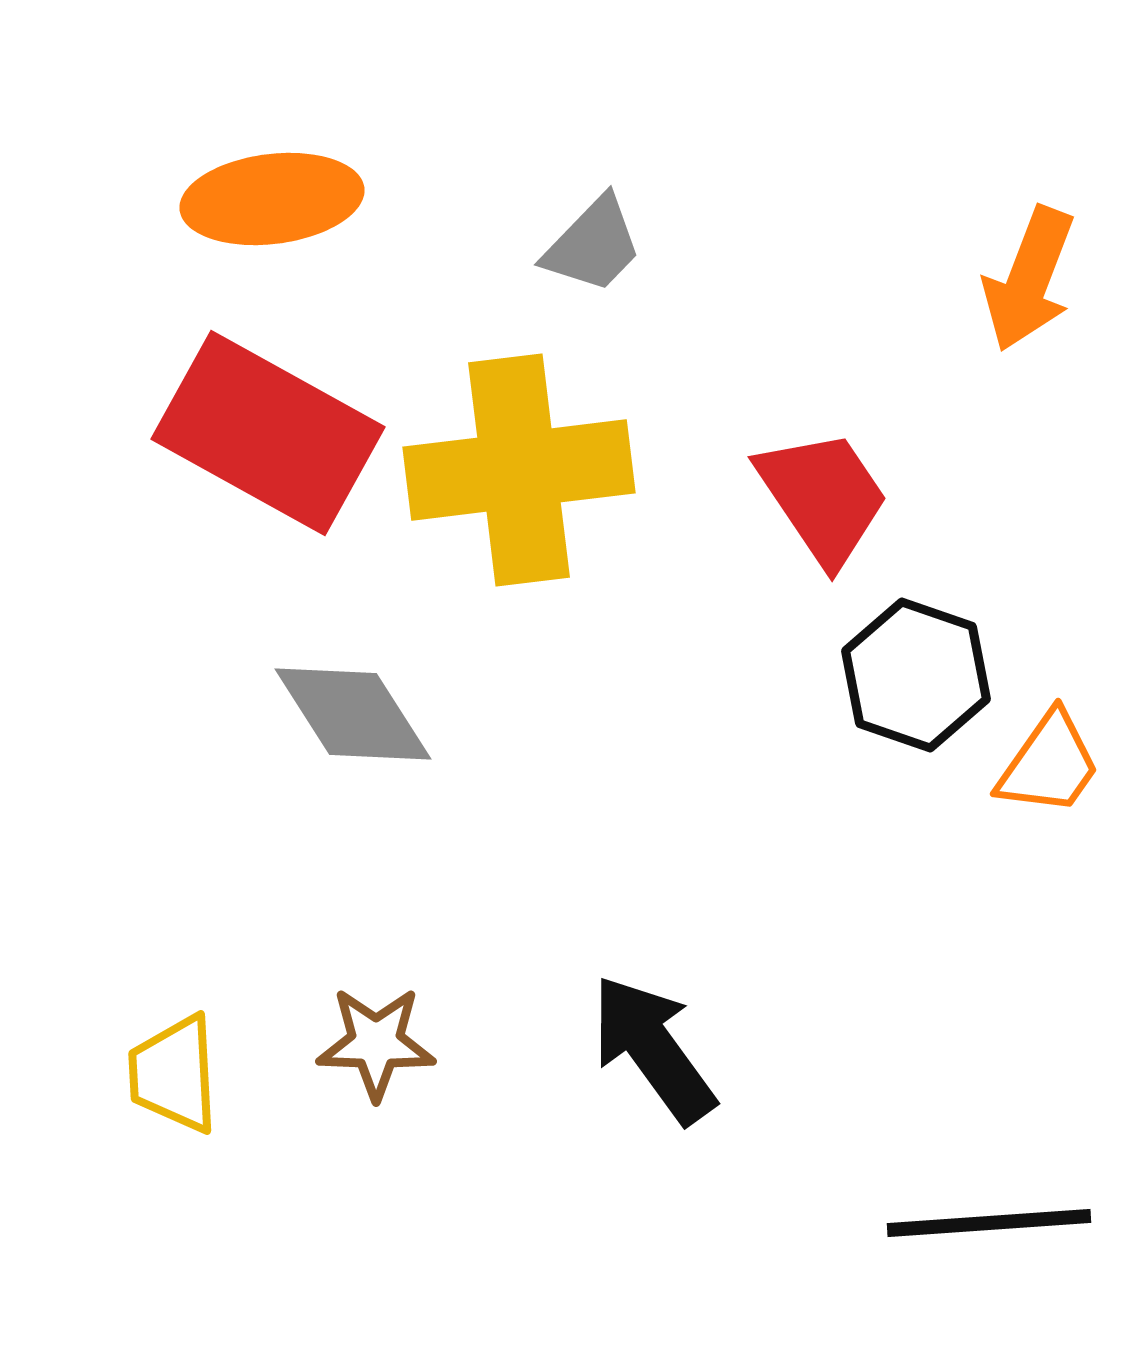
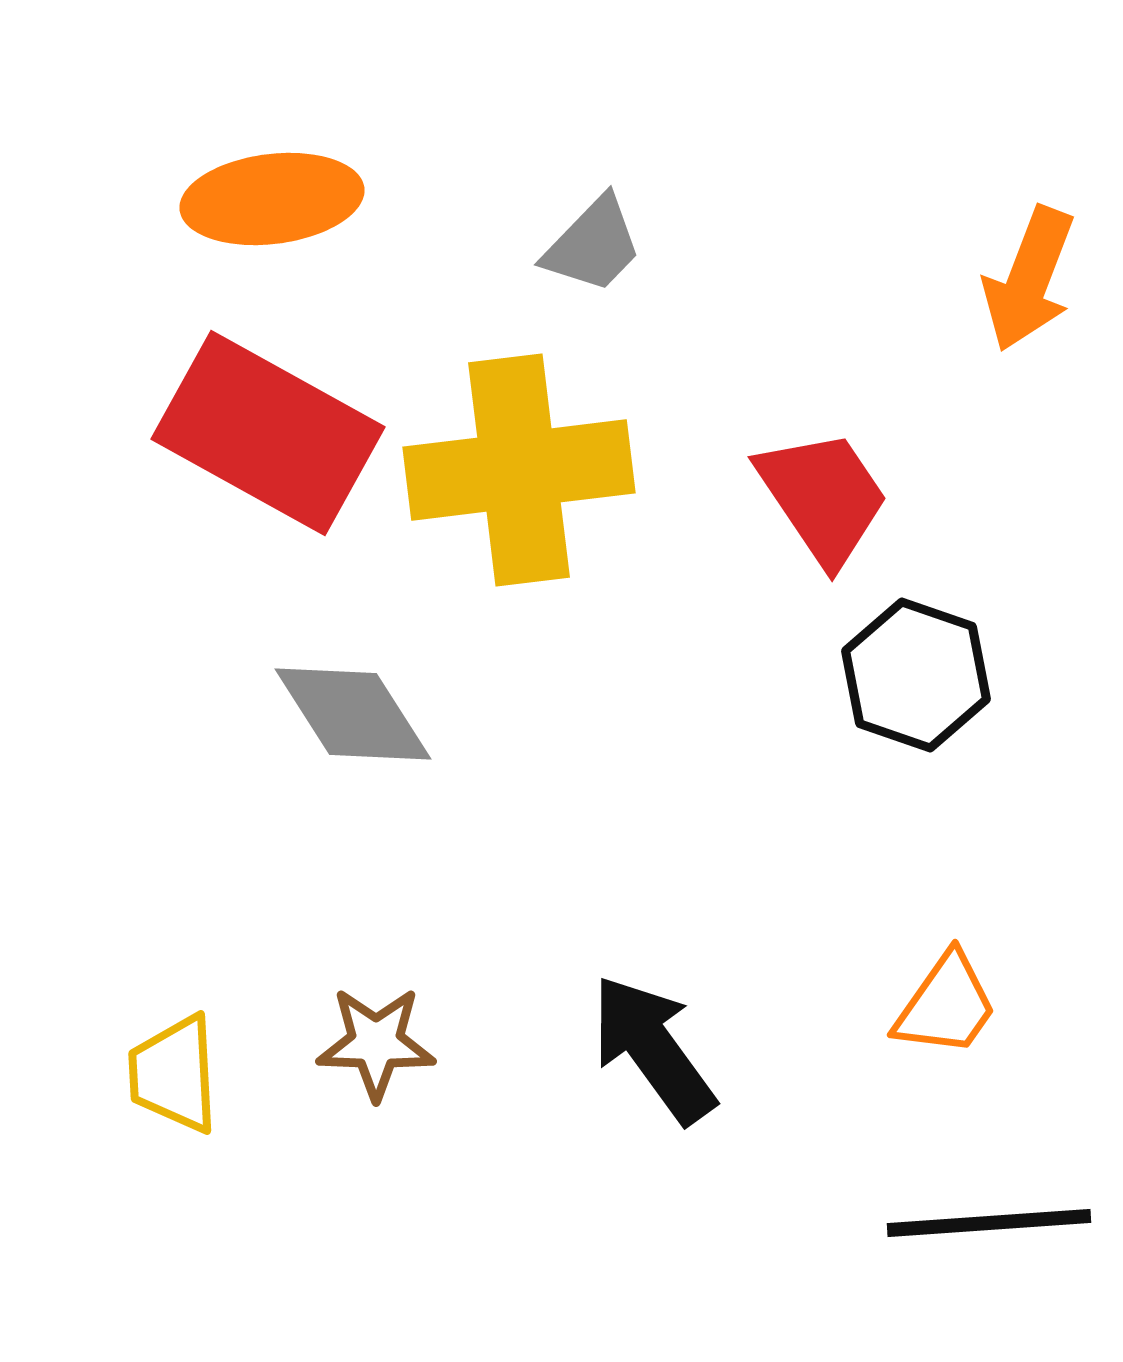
orange trapezoid: moved 103 px left, 241 px down
